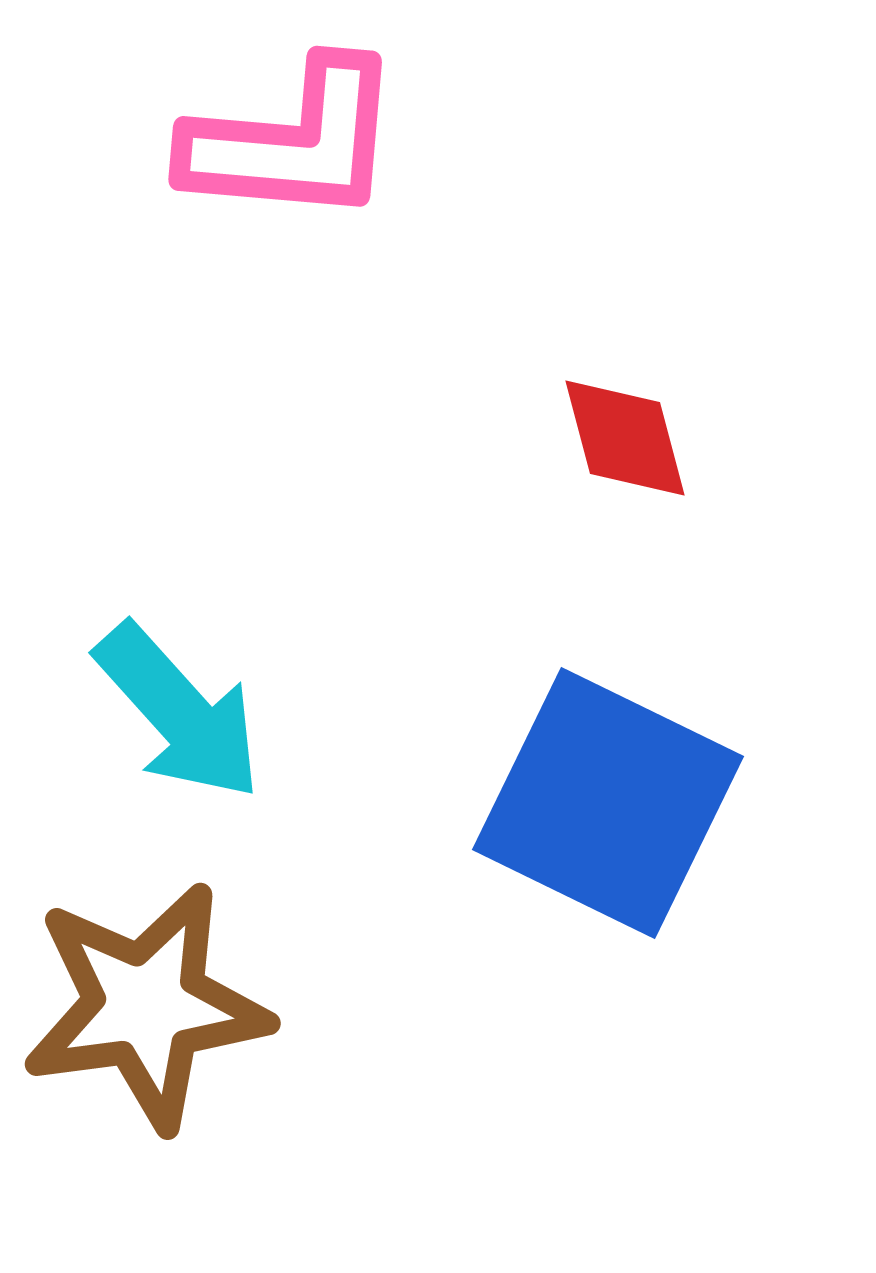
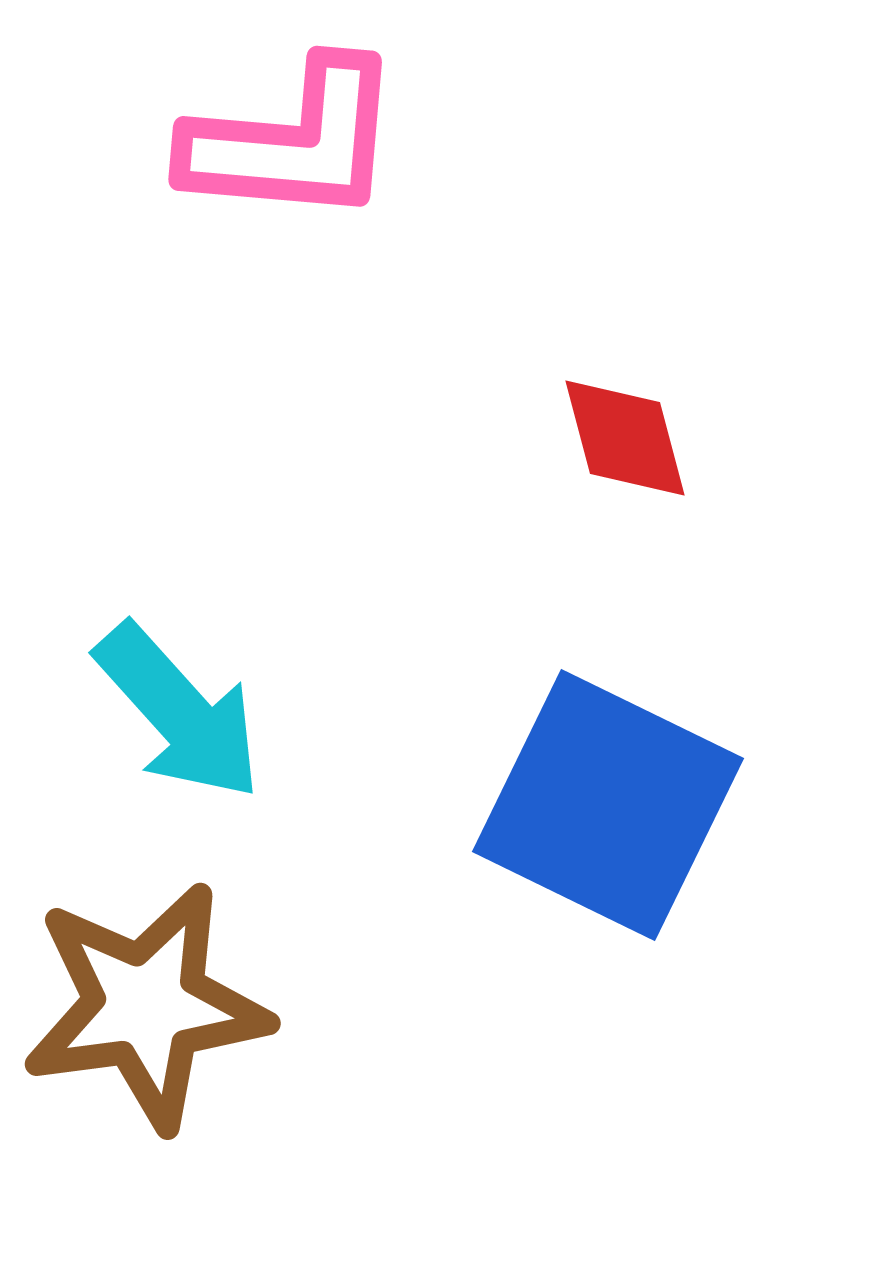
blue square: moved 2 px down
